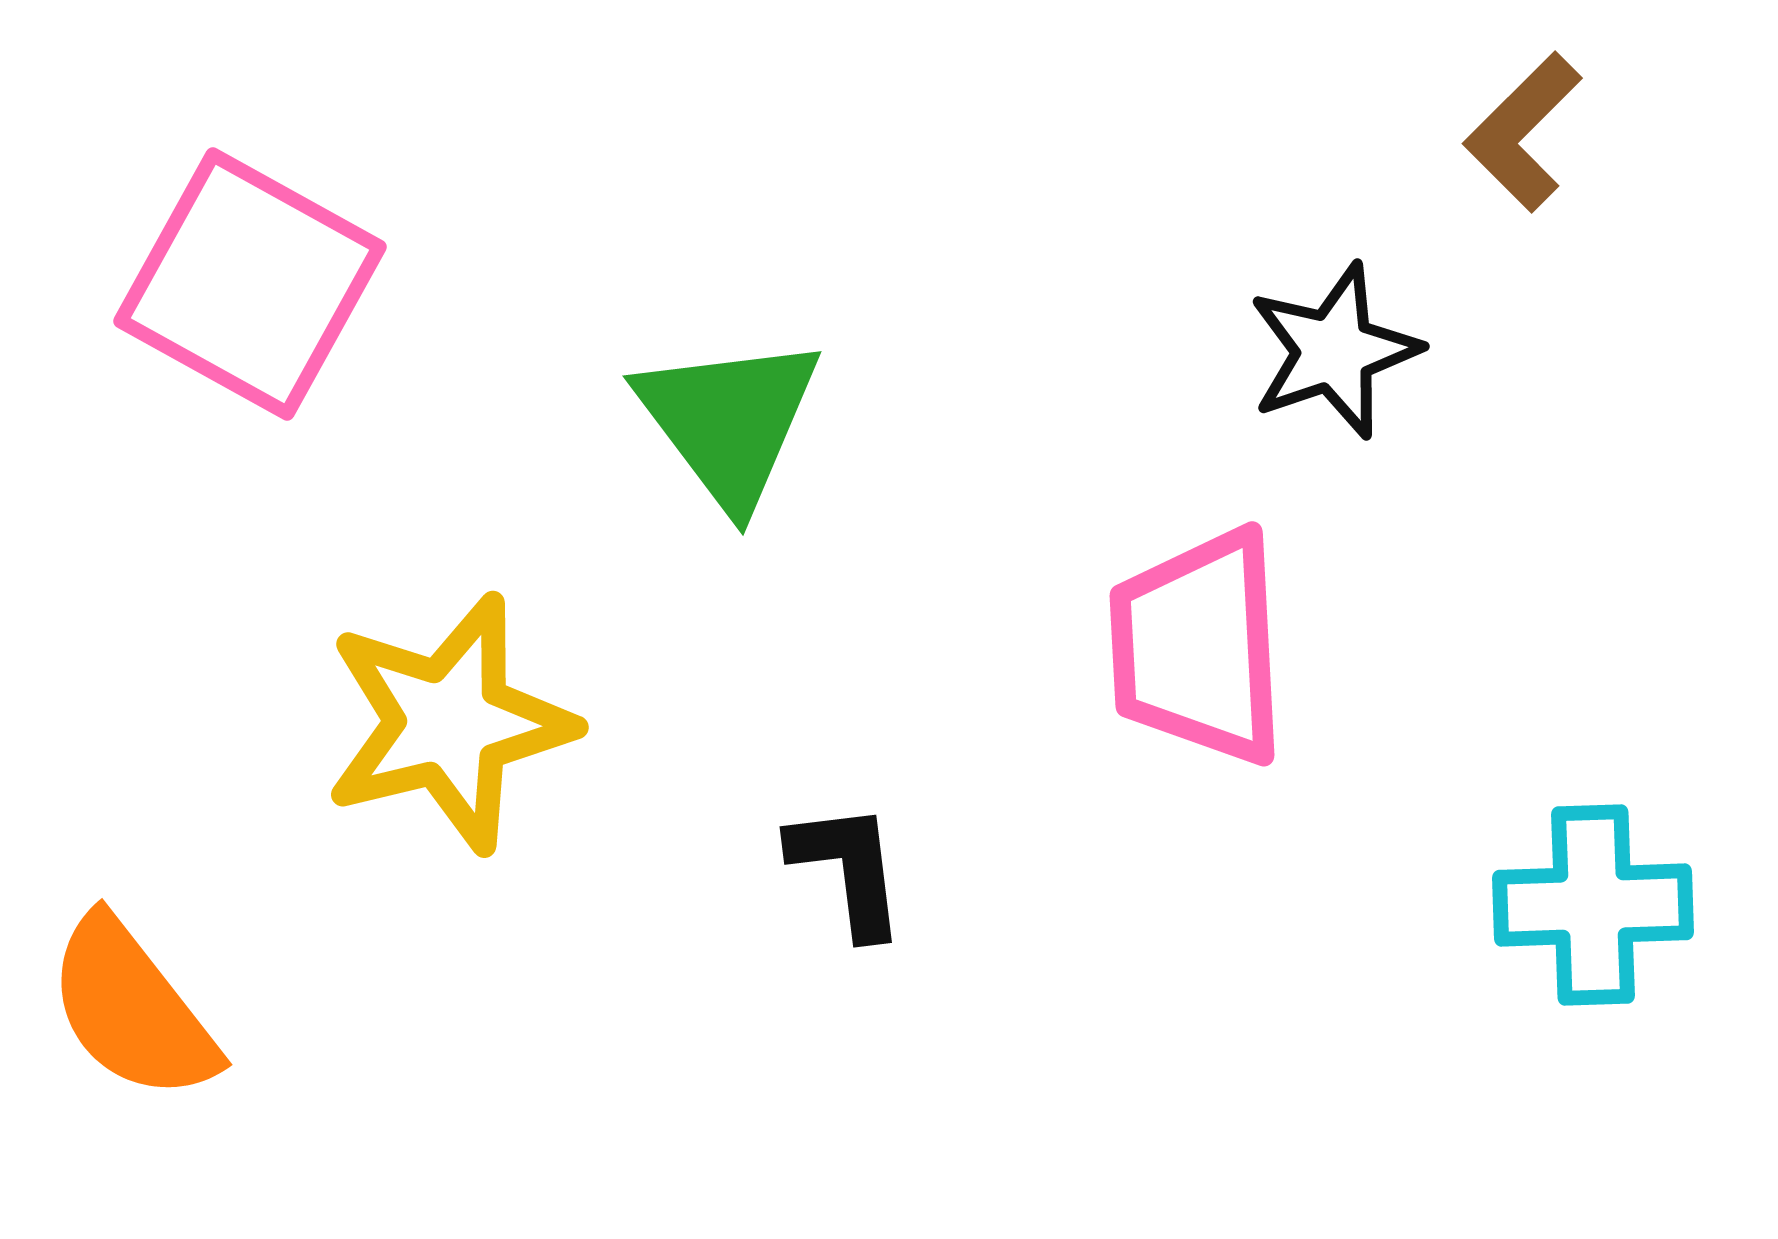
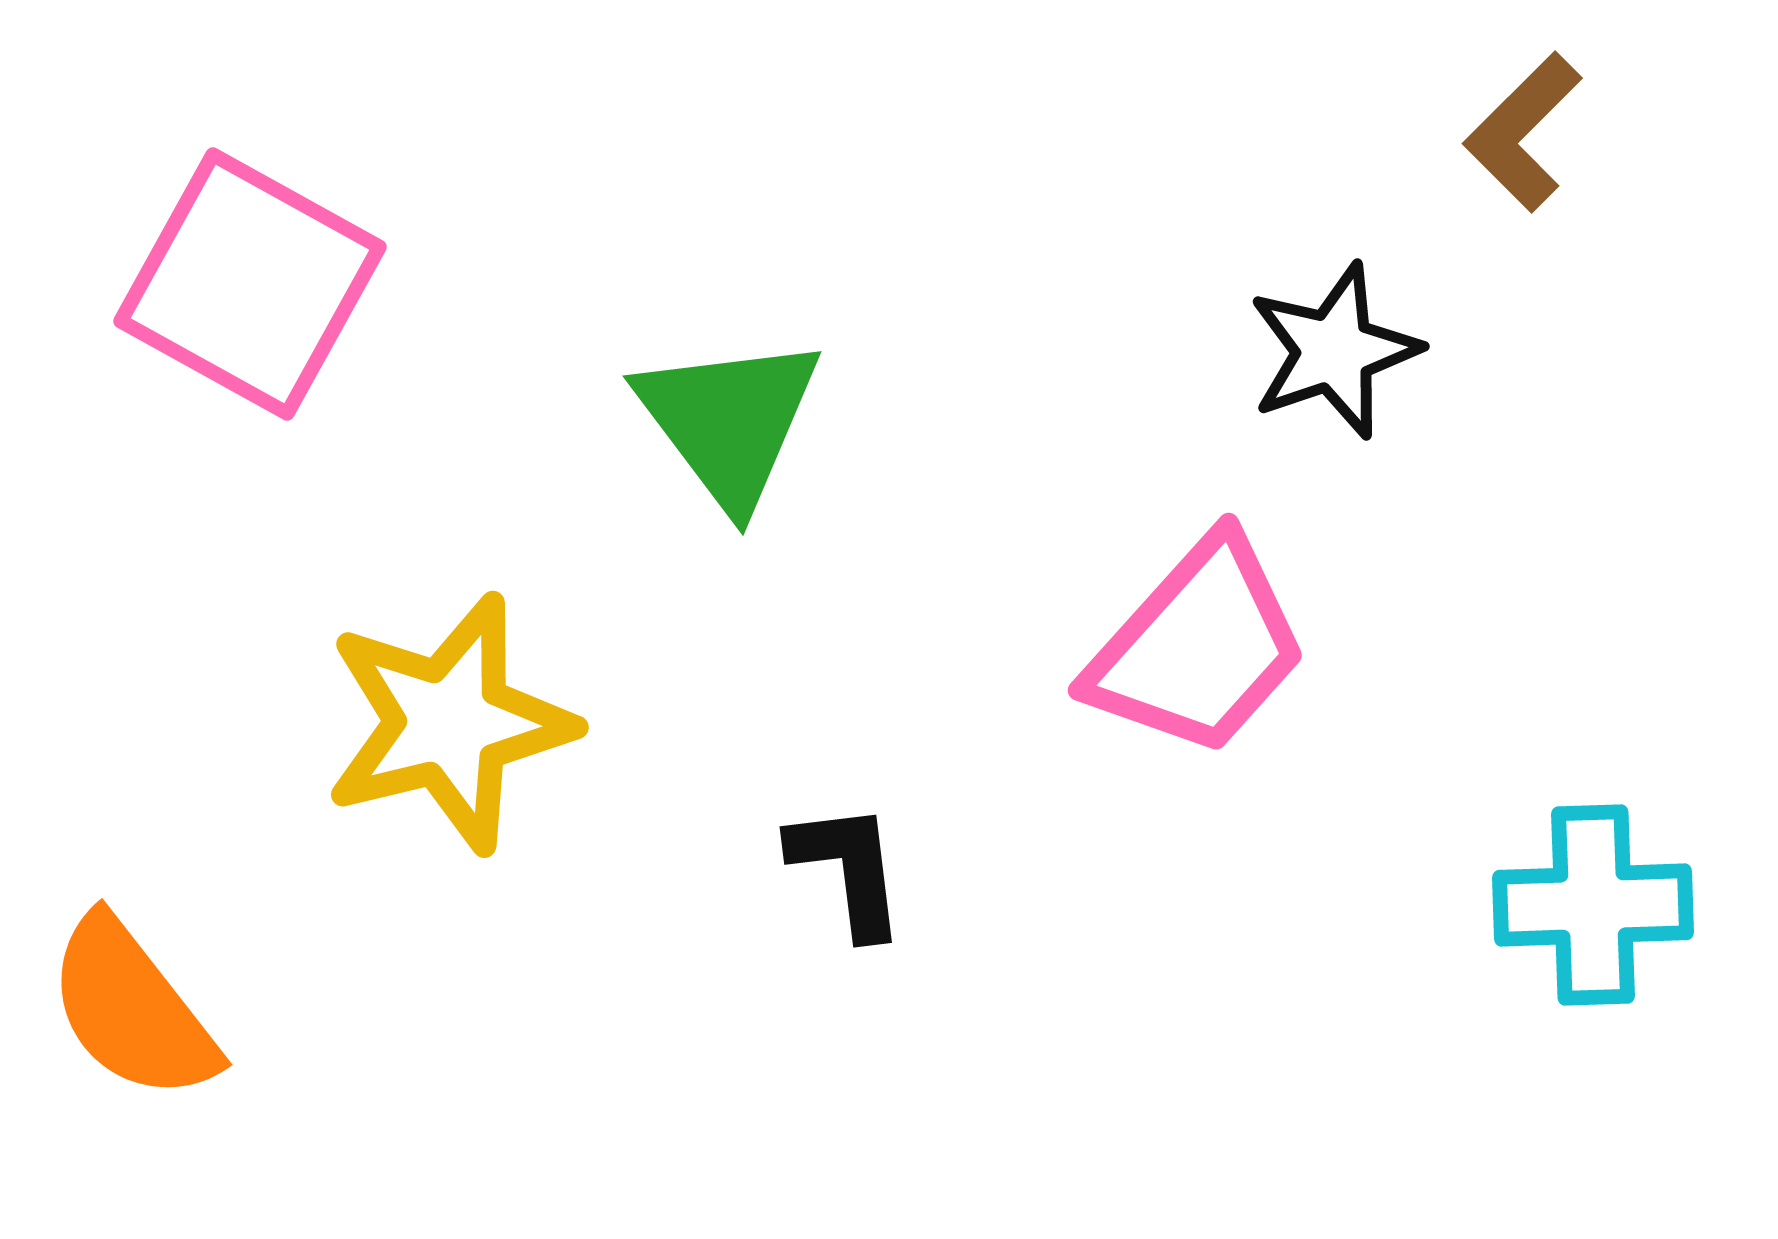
pink trapezoid: rotated 135 degrees counterclockwise
